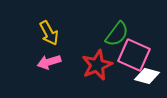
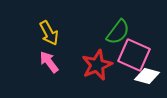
green semicircle: moved 1 px right, 2 px up
pink arrow: rotated 70 degrees clockwise
